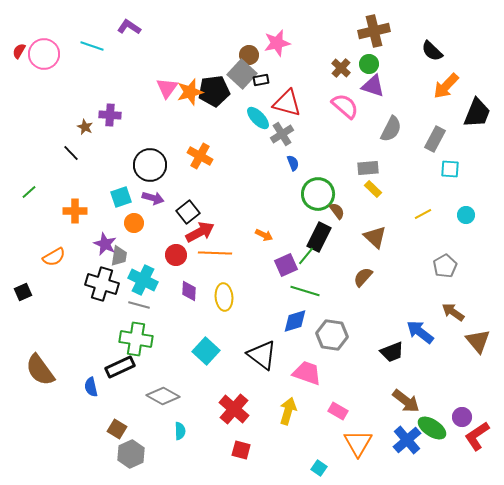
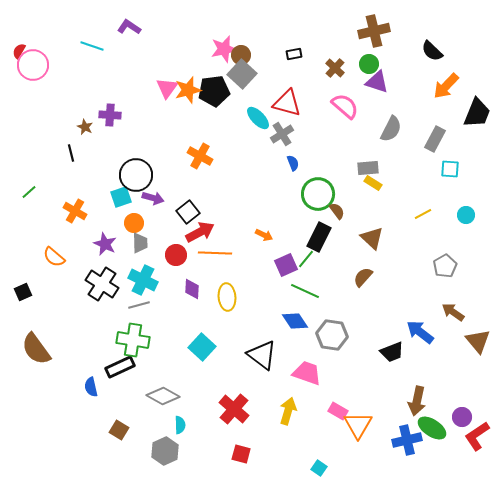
pink star at (277, 43): moved 53 px left, 6 px down
pink circle at (44, 54): moved 11 px left, 11 px down
brown circle at (249, 55): moved 8 px left
brown cross at (341, 68): moved 6 px left
black rectangle at (261, 80): moved 33 px right, 26 px up
purple triangle at (373, 86): moved 4 px right, 4 px up
orange star at (190, 92): moved 2 px left, 2 px up
black line at (71, 153): rotated 30 degrees clockwise
black circle at (150, 165): moved 14 px left, 10 px down
yellow rectangle at (373, 189): moved 6 px up; rotated 12 degrees counterclockwise
orange cross at (75, 211): rotated 30 degrees clockwise
brown triangle at (375, 237): moved 3 px left, 1 px down
gray trapezoid at (119, 256): moved 21 px right, 13 px up; rotated 10 degrees counterclockwise
green line at (306, 256): moved 3 px down
orange semicircle at (54, 257): rotated 70 degrees clockwise
black cross at (102, 284): rotated 16 degrees clockwise
purple diamond at (189, 291): moved 3 px right, 2 px up
green line at (305, 291): rotated 8 degrees clockwise
yellow ellipse at (224, 297): moved 3 px right
gray line at (139, 305): rotated 30 degrees counterclockwise
blue diamond at (295, 321): rotated 72 degrees clockwise
green cross at (136, 339): moved 3 px left, 1 px down
cyan square at (206, 351): moved 4 px left, 4 px up
brown semicircle at (40, 370): moved 4 px left, 21 px up
brown arrow at (406, 401): moved 11 px right; rotated 64 degrees clockwise
brown square at (117, 429): moved 2 px right, 1 px down
cyan semicircle at (180, 431): moved 6 px up
blue cross at (407, 440): rotated 28 degrees clockwise
orange triangle at (358, 443): moved 18 px up
red square at (241, 450): moved 4 px down
gray hexagon at (131, 454): moved 34 px right, 3 px up
